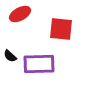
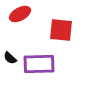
red square: moved 1 px down
black semicircle: moved 2 px down
